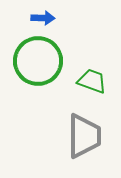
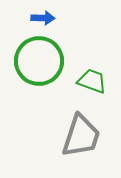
green circle: moved 1 px right
gray trapezoid: moved 3 px left; rotated 18 degrees clockwise
